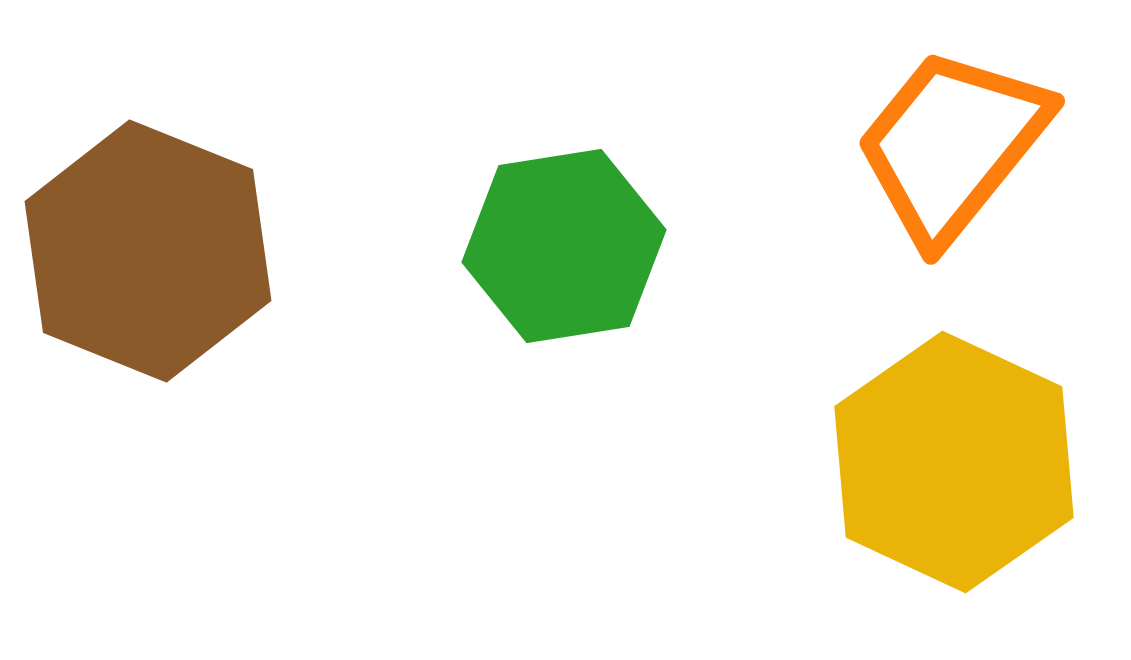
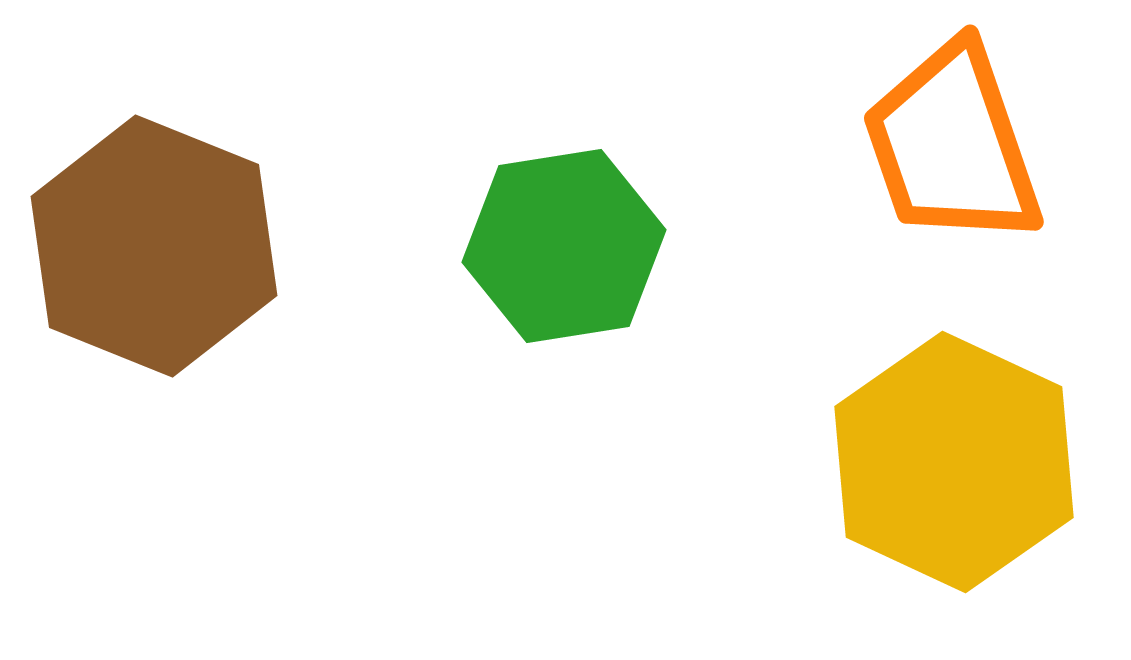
orange trapezoid: rotated 58 degrees counterclockwise
brown hexagon: moved 6 px right, 5 px up
